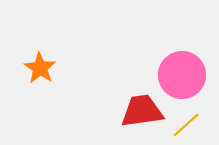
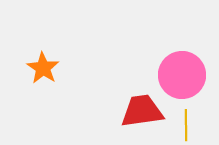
orange star: moved 3 px right
yellow line: rotated 48 degrees counterclockwise
